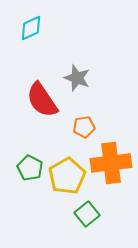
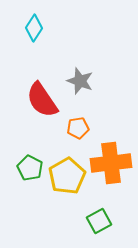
cyan diamond: moved 3 px right; rotated 32 degrees counterclockwise
gray star: moved 3 px right, 3 px down
orange pentagon: moved 6 px left, 1 px down
green square: moved 12 px right, 7 px down; rotated 10 degrees clockwise
